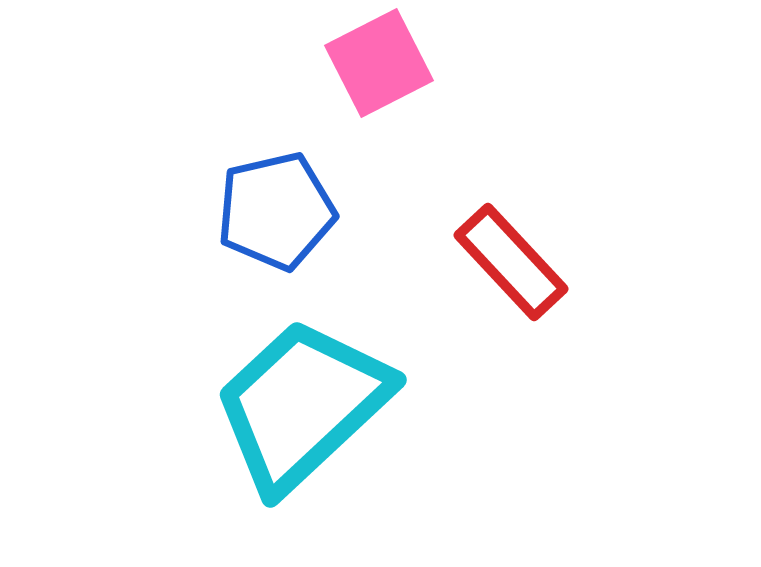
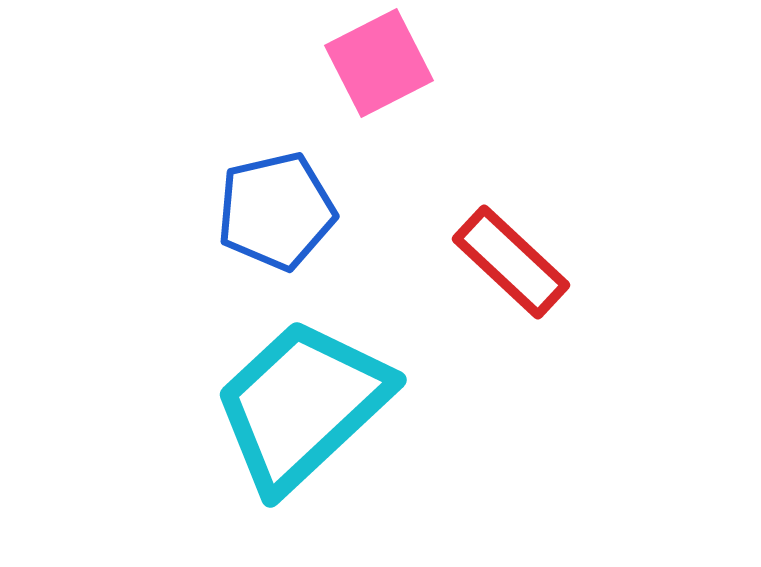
red rectangle: rotated 4 degrees counterclockwise
